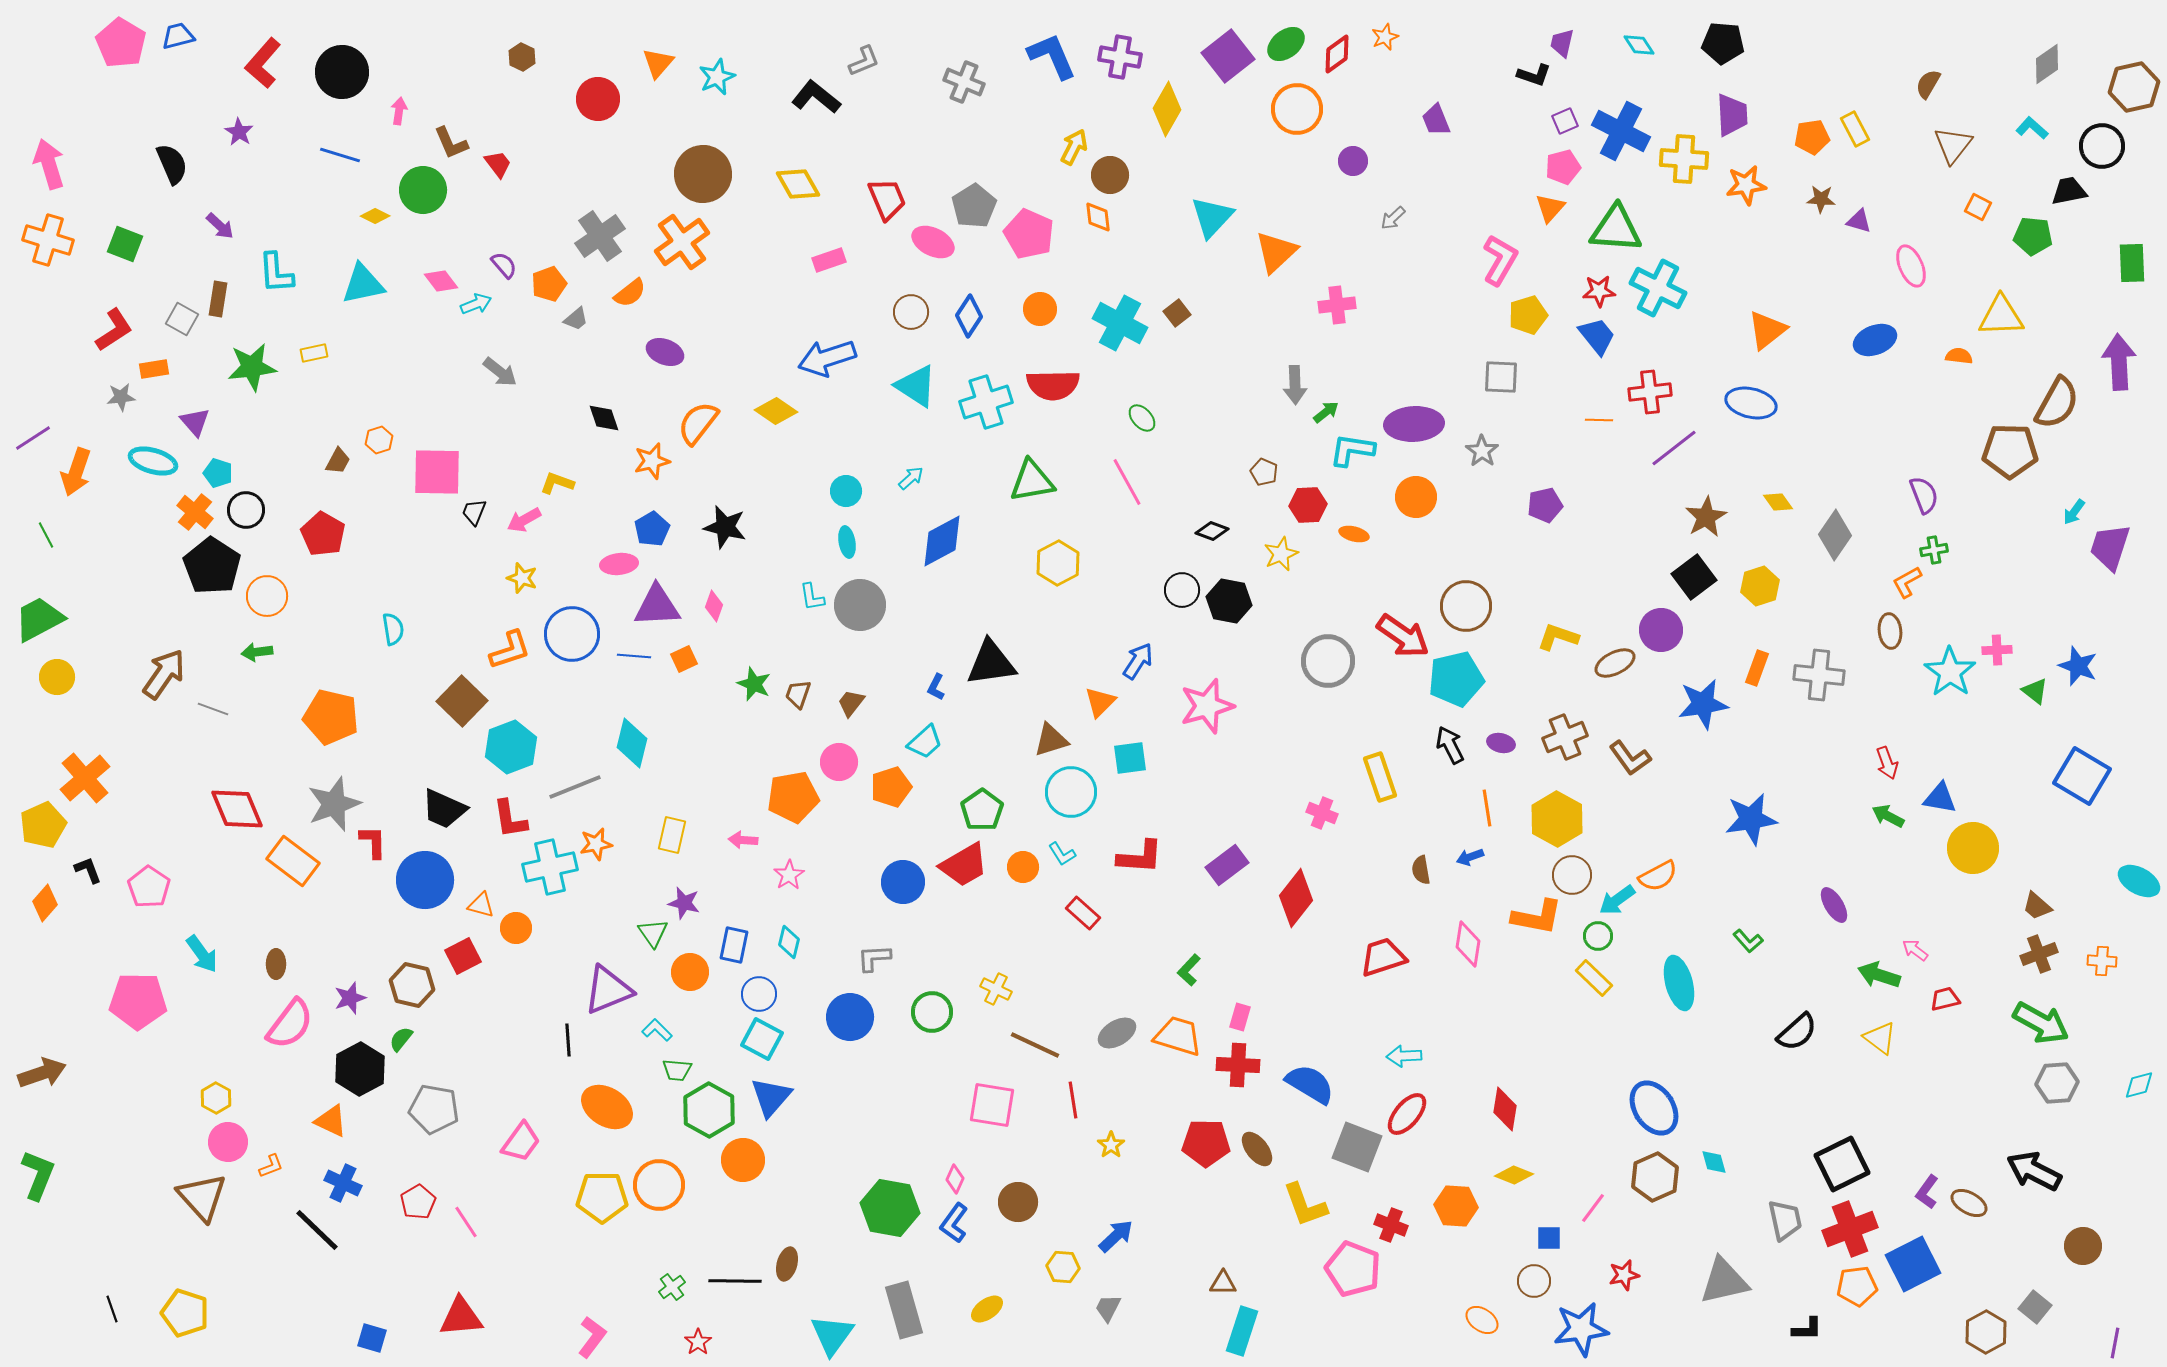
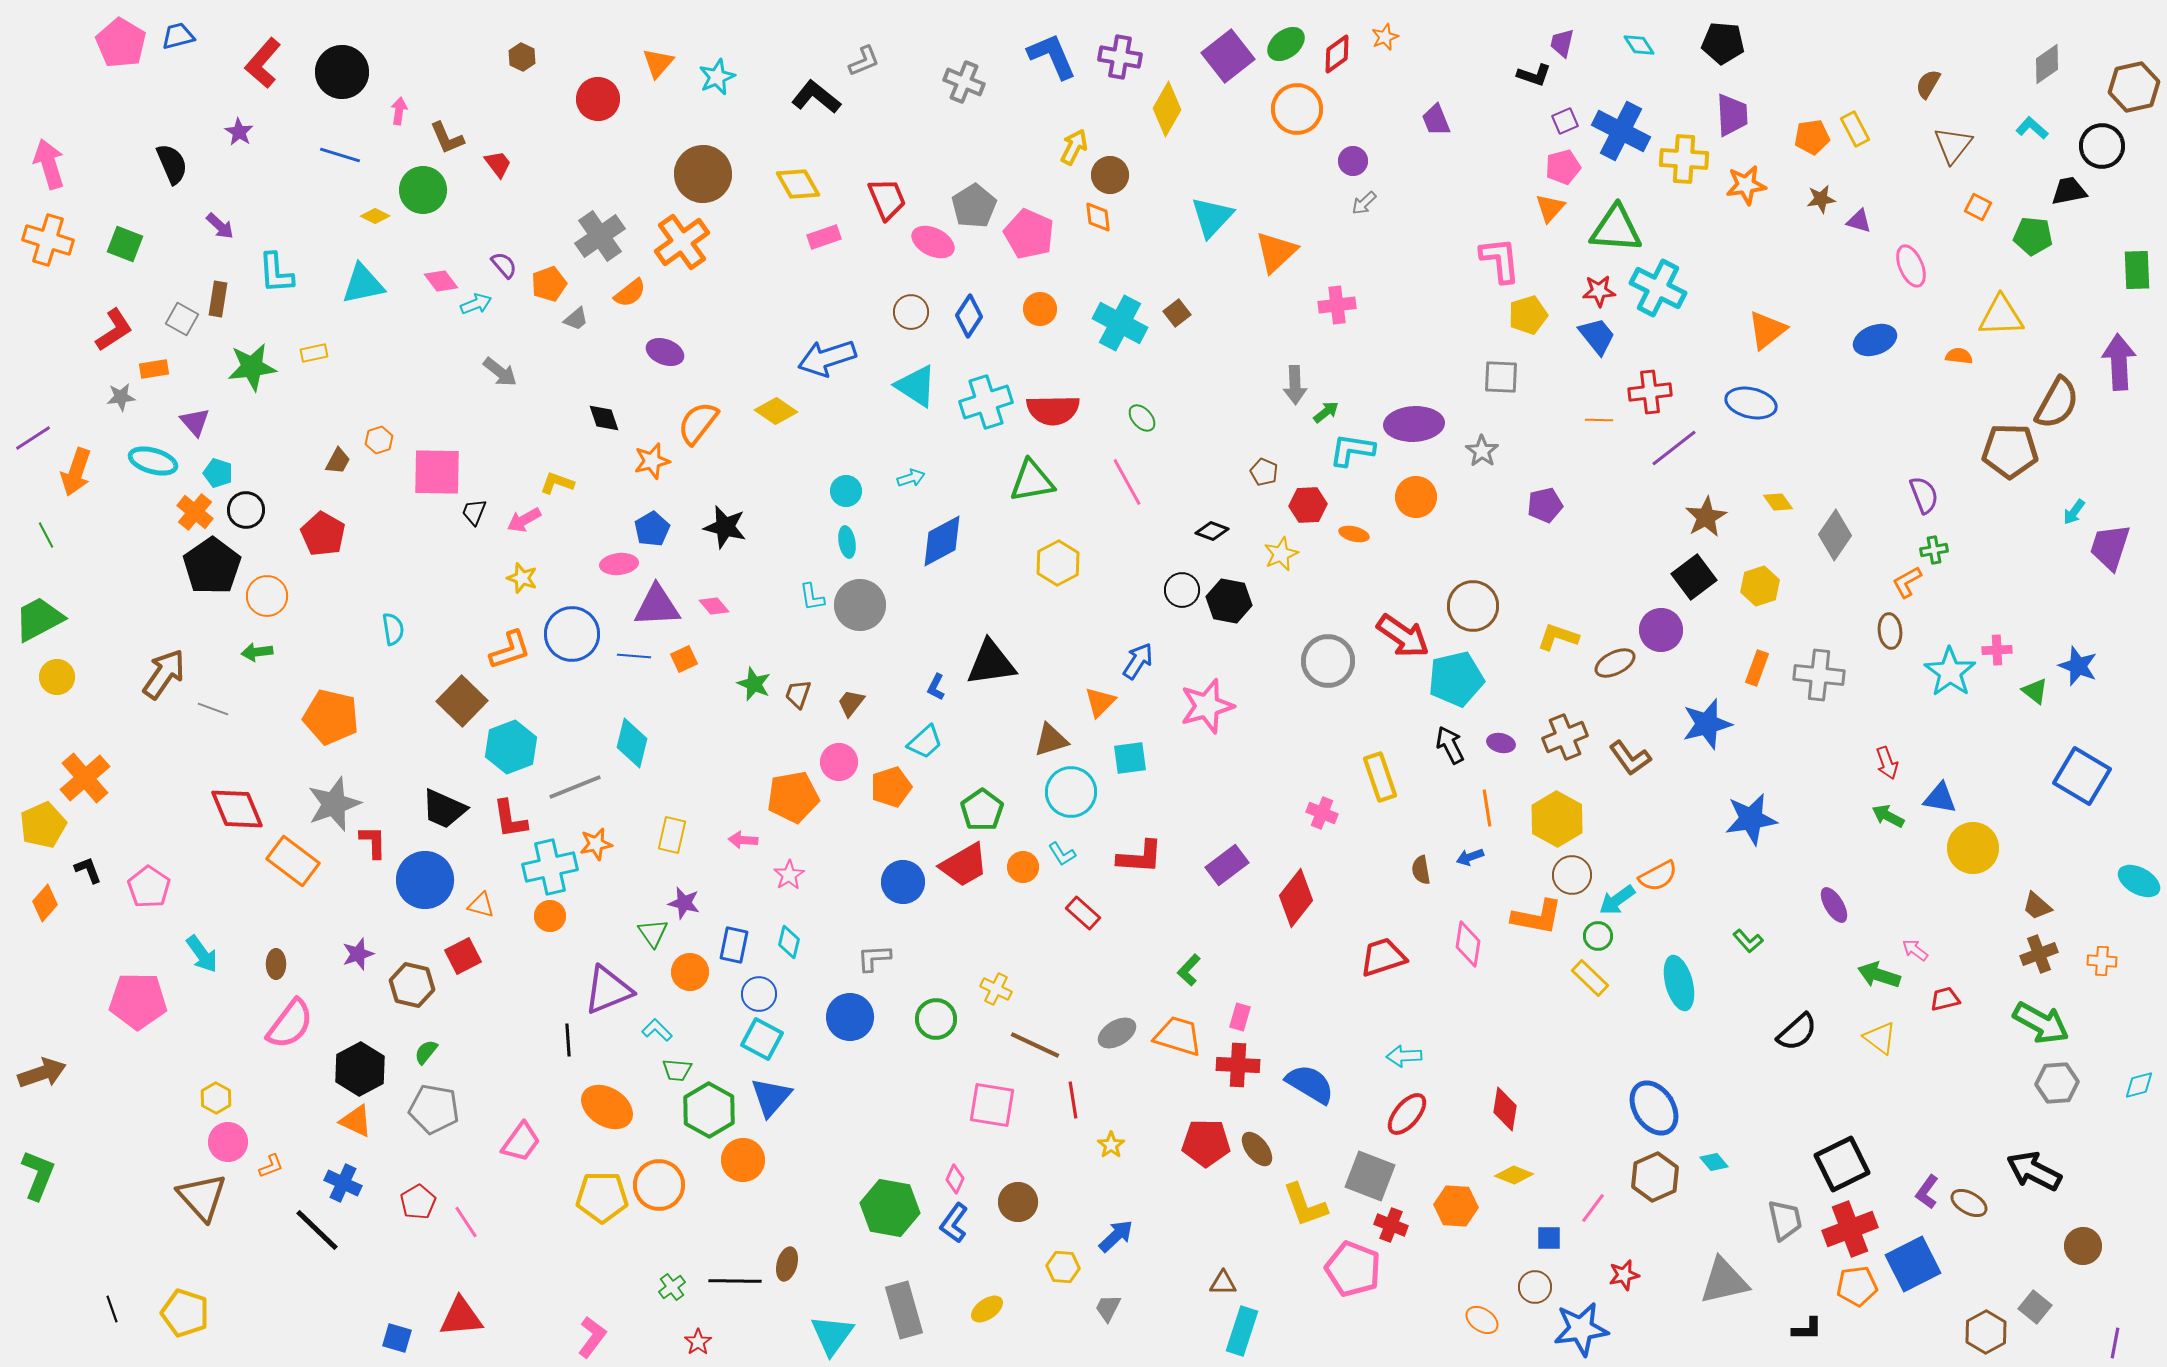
brown L-shape at (451, 143): moved 4 px left, 5 px up
brown star at (1821, 199): rotated 12 degrees counterclockwise
gray arrow at (1393, 218): moved 29 px left, 15 px up
pink rectangle at (829, 260): moved 5 px left, 23 px up
pink L-shape at (1500, 260): rotated 36 degrees counterclockwise
green rectangle at (2132, 263): moved 5 px right, 7 px down
red semicircle at (1053, 385): moved 25 px down
cyan arrow at (911, 478): rotated 24 degrees clockwise
black pentagon at (212, 566): rotated 4 degrees clockwise
pink diamond at (714, 606): rotated 60 degrees counterclockwise
brown circle at (1466, 606): moved 7 px right
blue star at (1703, 704): moved 4 px right, 20 px down; rotated 6 degrees counterclockwise
orange circle at (516, 928): moved 34 px right, 12 px up
yellow rectangle at (1594, 978): moved 4 px left
purple star at (350, 998): moved 8 px right, 44 px up
green circle at (932, 1012): moved 4 px right, 7 px down
green semicircle at (401, 1039): moved 25 px right, 13 px down
orange triangle at (331, 1121): moved 25 px right
gray square at (1357, 1147): moved 13 px right, 29 px down
cyan diamond at (1714, 1162): rotated 24 degrees counterclockwise
brown circle at (1534, 1281): moved 1 px right, 6 px down
blue square at (372, 1338): moved 25 px right
